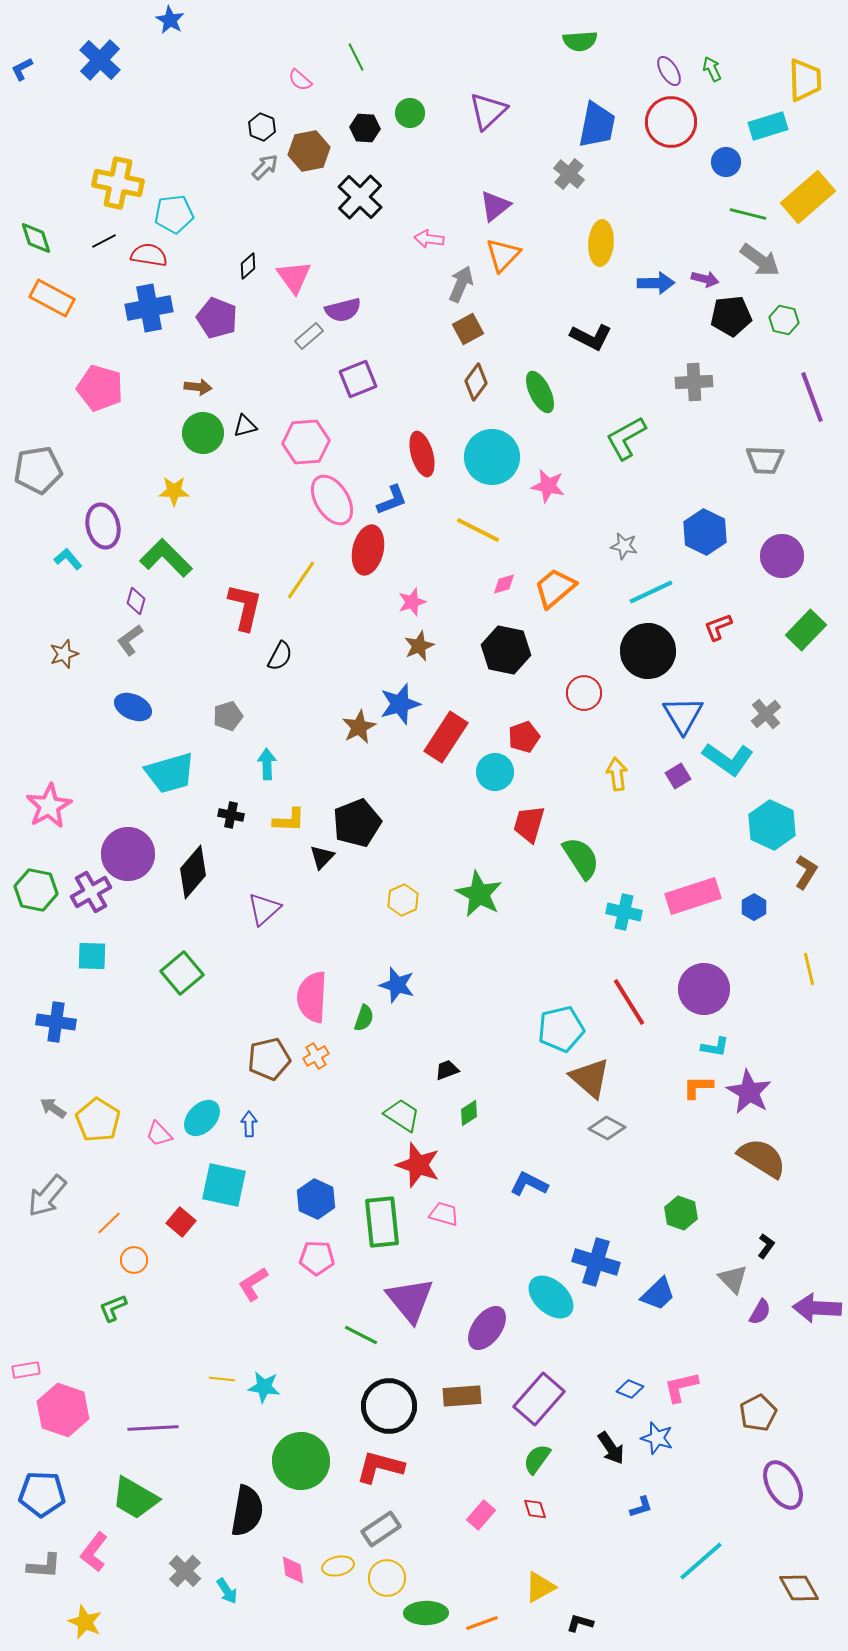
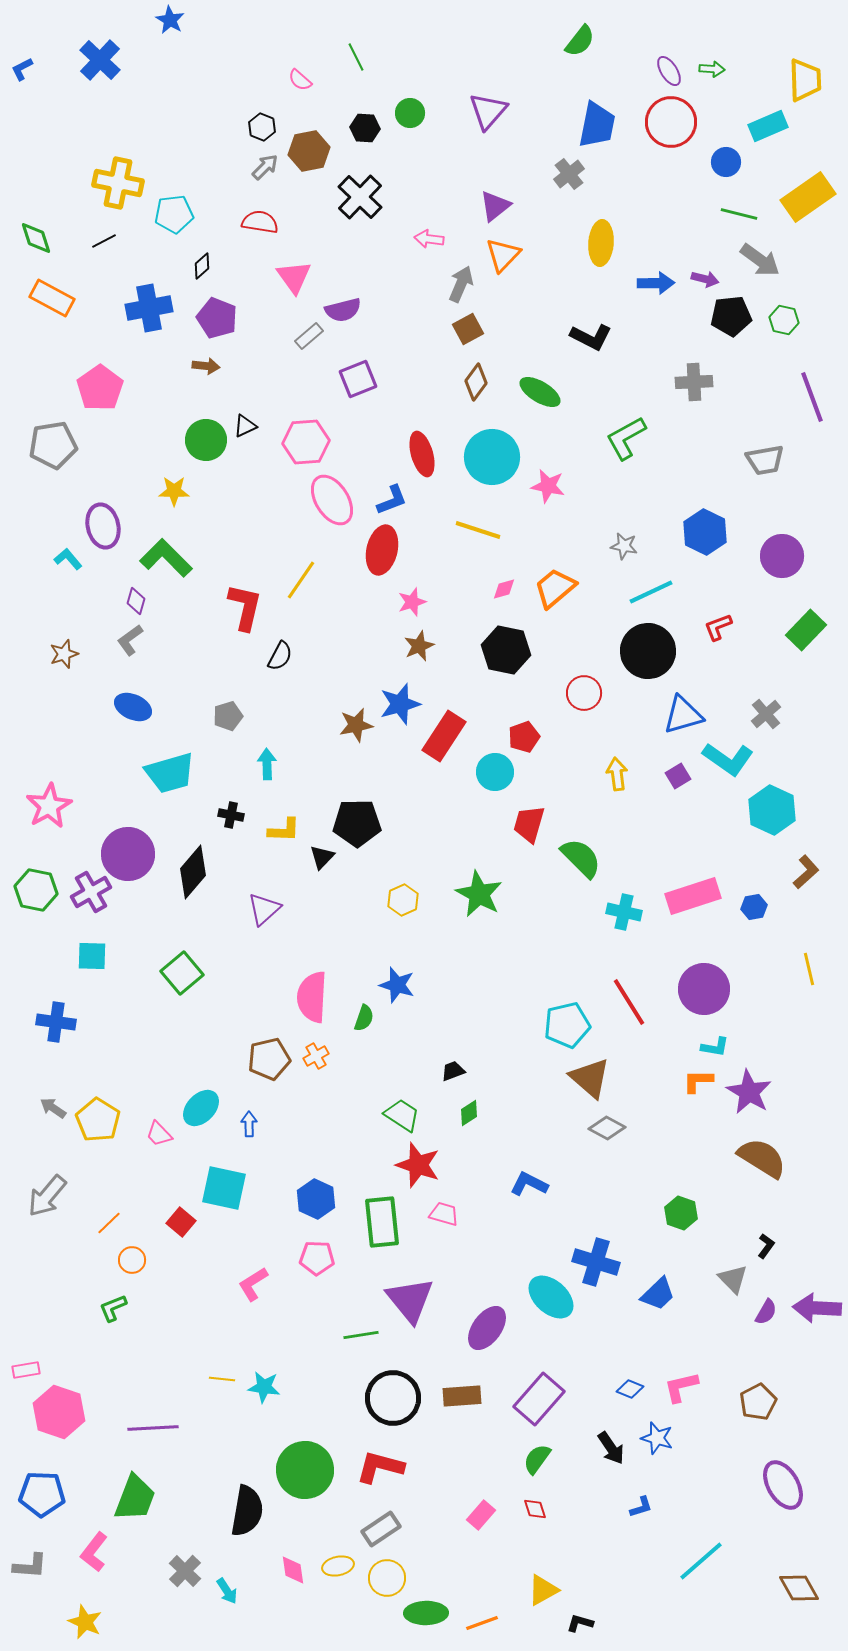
green semicircle at (580, 41): rotated 48 degrees counterclockwise
green arrow at (712, 69): rotated 120 degrees clockwise
purple triangle at (488, 111): rotated 6 degrees counterclockwise
cyan rectangle at (768, 126): rotated 6 degrees counterclockwise
gray cross at (569, 174): rotated 12 degrees clockwise
yellow rectangle at (808, 197): rotated 6 degrees clockwise
green line at (748, 214): moved 9 px left
red semicircle at (149, 255): moved 111 px right, 33 px up
black diamond at (248, 266): moved 46 px left
brown arrow at (198, 387): moved 8 px right, 21 px up
pink pentagon at (100, 388): rotated 21 degrees clockwise
green ellipse at (540, 392): rotated 33 degrees counterclockwise
black triangle at (245, 426): rotated 10 degrees counterclockwise
green circle at (203, 433): moved 3 px right, 7 px down
gray trapezoid at (765, 460): rotated 12 degrees counterclockwise
gray pentagon at (38, 470): moved 15 px right, 25 px up
yellow line at (478, 530): rotated 9 degrees counterclockwise
red ellipse at (368, 550): moved 14 px right
pink diamond at (504, 584): moved 5 px down
blue triangle at (683, 715): rotated 45 degrees clockwise
brown star at (359, 727): moved 3 px left, 2 px up; rotated 16 degrees clockwise
red rectangle at (446, 737): moved 2 px left, 1 px up
yellow L-shape at (289, 820): moved 5 px left, 10 px down
black pentagon at (357, 823): rotated 21 degrees clockwise
cyan hexagon at (772, 825): moved 15 px up
green semicircle at (581, 858): rotated 12 degrees counterclockwise
brown L-shape at (806, 872): rotated 16 degrees clockwise
blue hexagon at (754, 907): rotated 20 degrees clockwise
cyan pentagon at (561, 1029): moved 6 px right, 4 px up
black trapezoid at (447, 1070): moved 6 px right, 1 px down
orange L-shape at (698, 1087): moved 6 px up
cyan ellipse at (202, 1118): moved 1 px left, 10 px up
cyan square at (224, 1185): moved 3 px down
orange circle at (134, 1260): moved 2 px left
purple semicircle at (760, 1312): moved 6 px right
green line at (361, 1335): rotated 36 degrees counterclockwise
black circle at (389, 1406): moved 4 px right, 8 px up
pink hexagon at (63, 1410): moved 4 px left, 2 px down
brown pentagon at (758, 1413): moved 11 px up
green circle at (301, 1461): moved 4 px right, 9 px down
green trapezoid at (135, 1498): rotated 99 degrees counterclockwise
gray L-shape at (44, 1566): moved 14 px left
yellow triangle at (540, 1587): moved 3 px right, 3 px down
